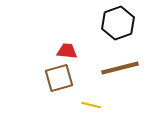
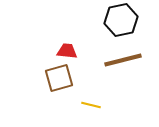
black hexagon: moved 3 px right, 3 px up; rotated 8 degrees clockwise
brown line: moved 3 px right, 8 px up
